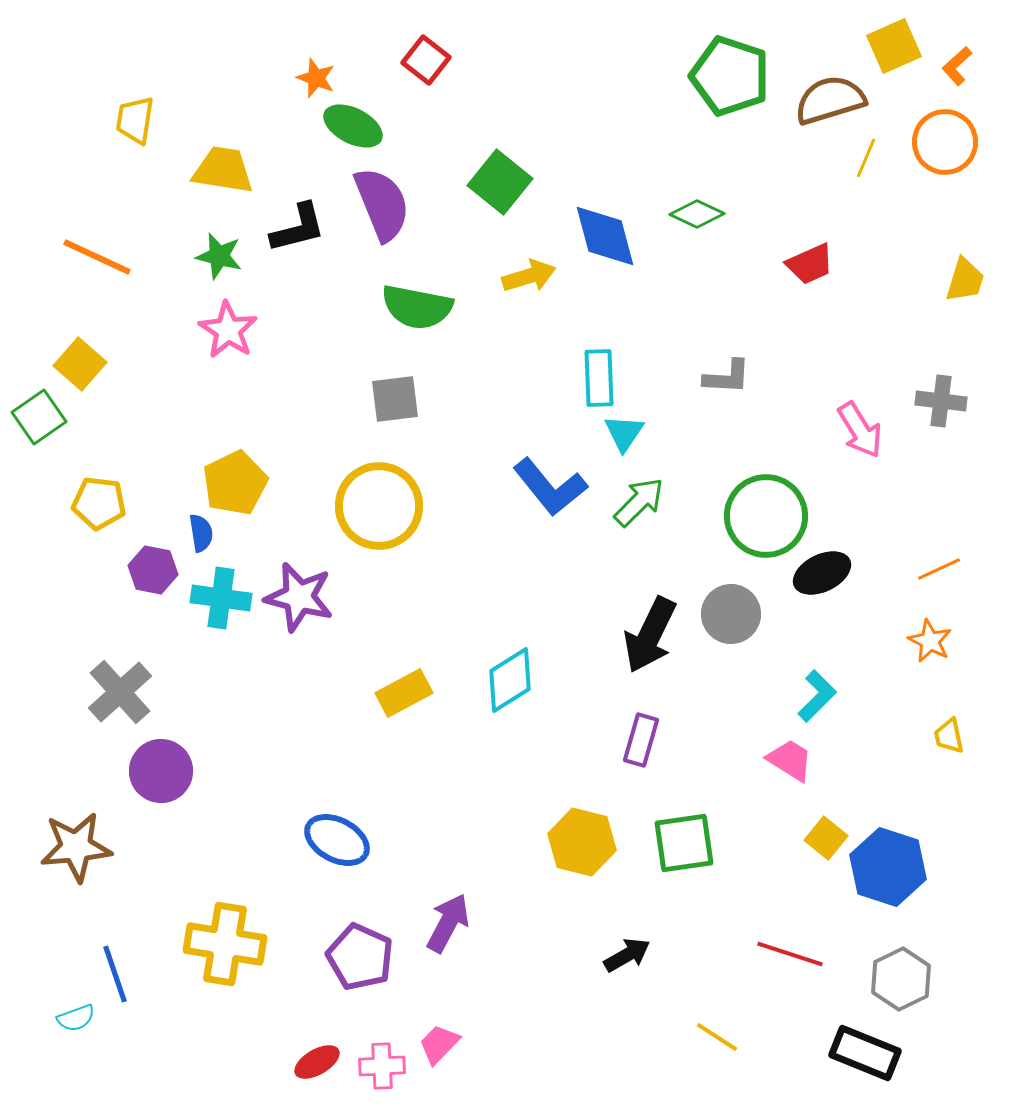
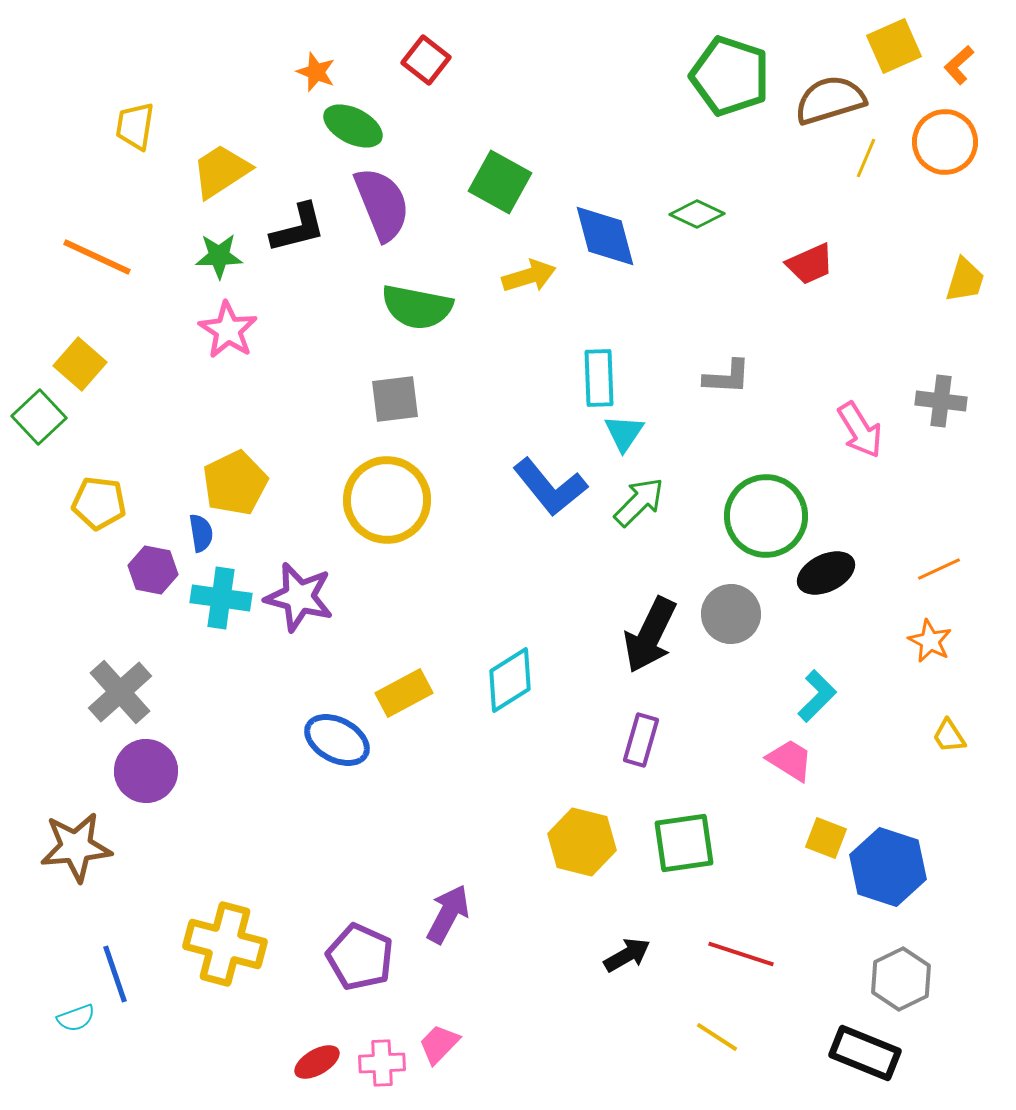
orange L-shape at (957, 66): moved 2 px right, 1 px up
orange star at (316, 78): moved 6 px up
yellow trapezoid at (135, 120): moved 6 px down
yellow trapezoid at (223, 170): moved 2 px left, 1 px down; rotated 42 degrees counterclockwise
green square at (500, 182): rotated 10 degrees counterclockwise
green star at (219, 256): rotated 15 degrees counterclockwise
green square at (39, 417): rotated 8 degrees counterclockwise
yellow circle at (379, 506): moved 8 px right, 6 px up
black ellipse at (822, 573): moved 4 px right
yellow trapezoid at (949, 736): rotated 21 degrees counterclockwise
purple circle at (161, 771): moved 15 px left
yellow square at (826, 838): rotated 18 degrees counterclockwise
blue ellipse at (337, 840): moved 100 px up
purple arrow at (448, 923): moved 9 px up
yellow cross at (225, 944): rotated 6 degrees clockwise
red line at (790, 954): moved 49 px left
pink cross at (382, 1066): moved 3 px up
